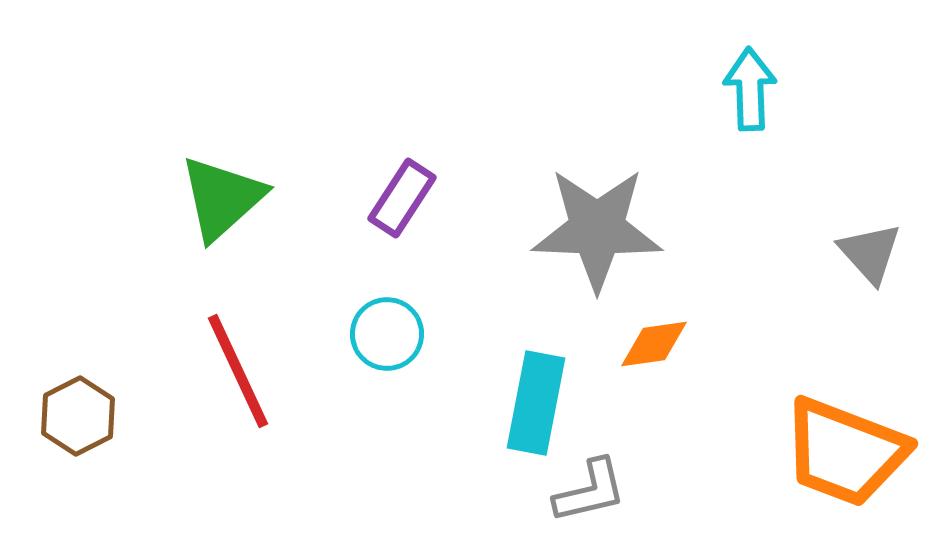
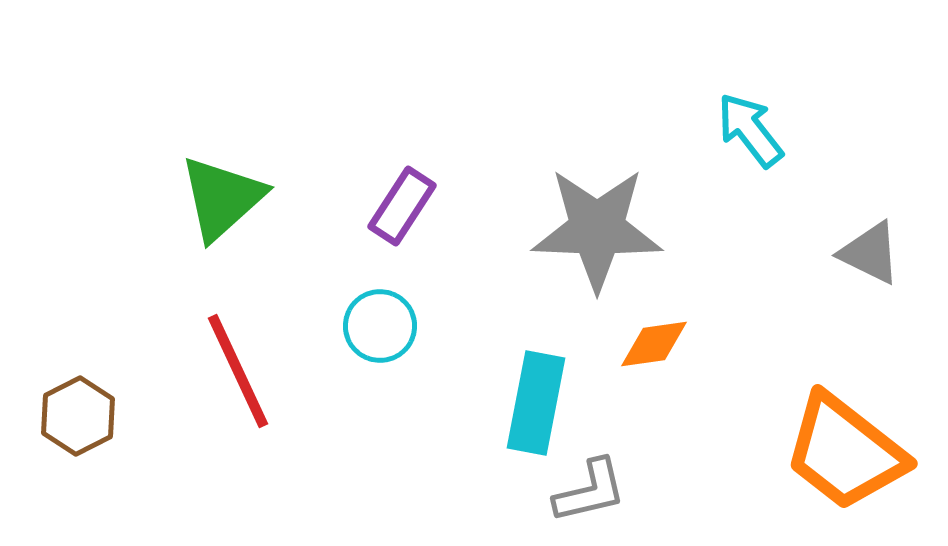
cyan arrow: moved 41 px down; rotated 36 degrees counterclockwise
purple rectangle: moved 8 px down
gray triangle: rotated 22 degrees counterclockwise
cyan circle: moved 7 px left, 8 px up
orange trapezoid: rotated 17 degrees clockwise
